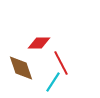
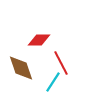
red diamond: moved 3 px up
